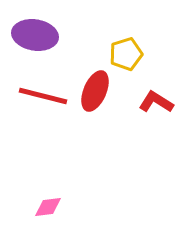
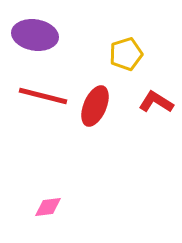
red ellipse: moved 15 px down
